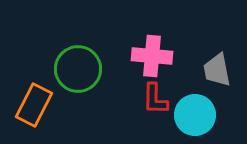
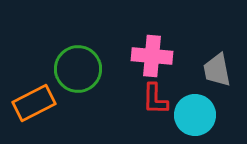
orange rectangle: moved 2 px up; rotated 36 degrees clockwise
